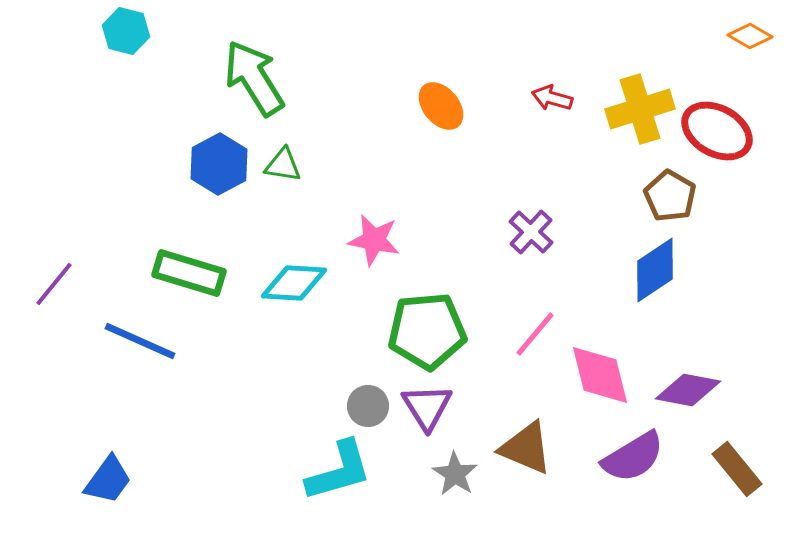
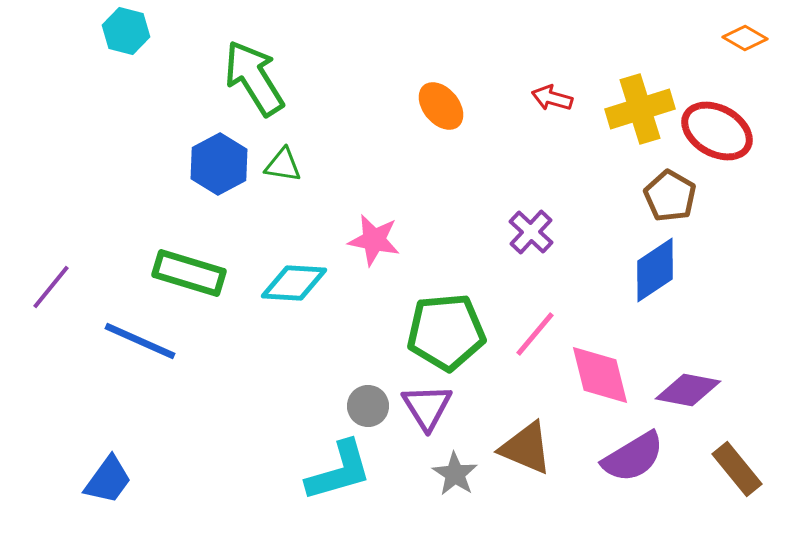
orange diamond: moved 5 px left, 2 px down
purple line: moved 3 px left, 3 px down
green pentagon: moved 19 px right, 1 px down
